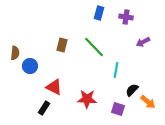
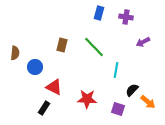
blue circle: moved 5 px right, 1 px down
